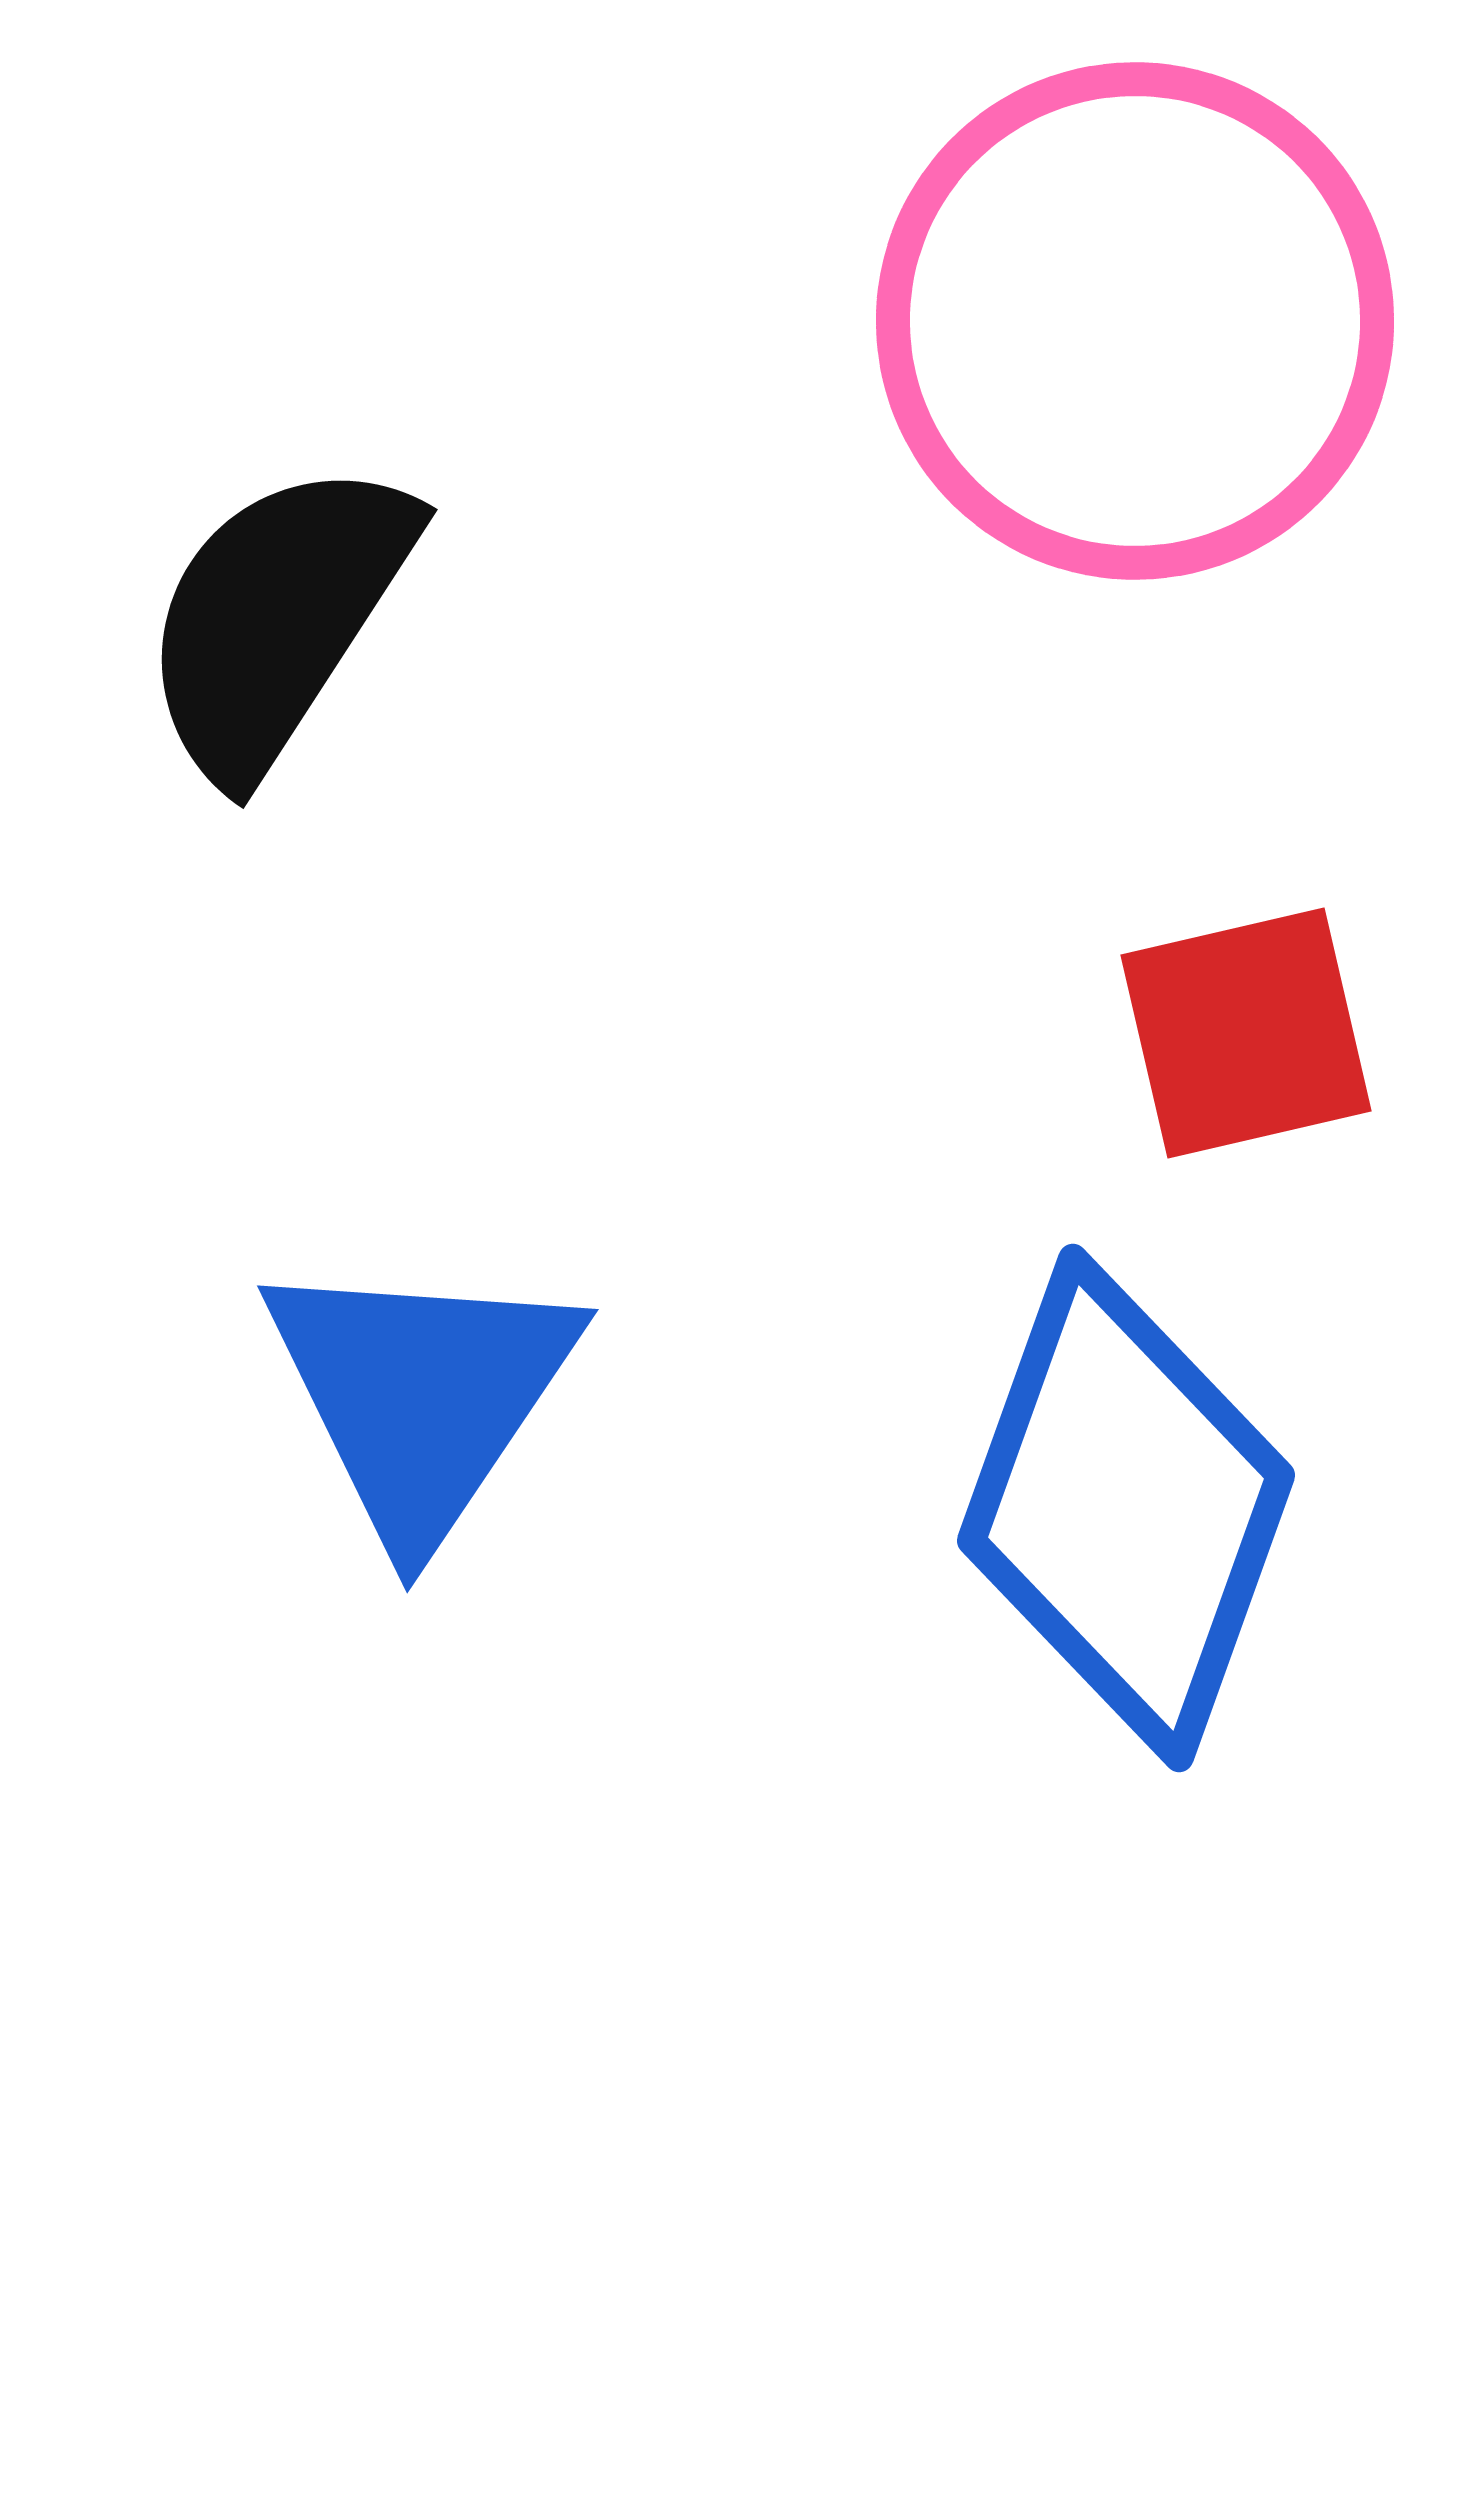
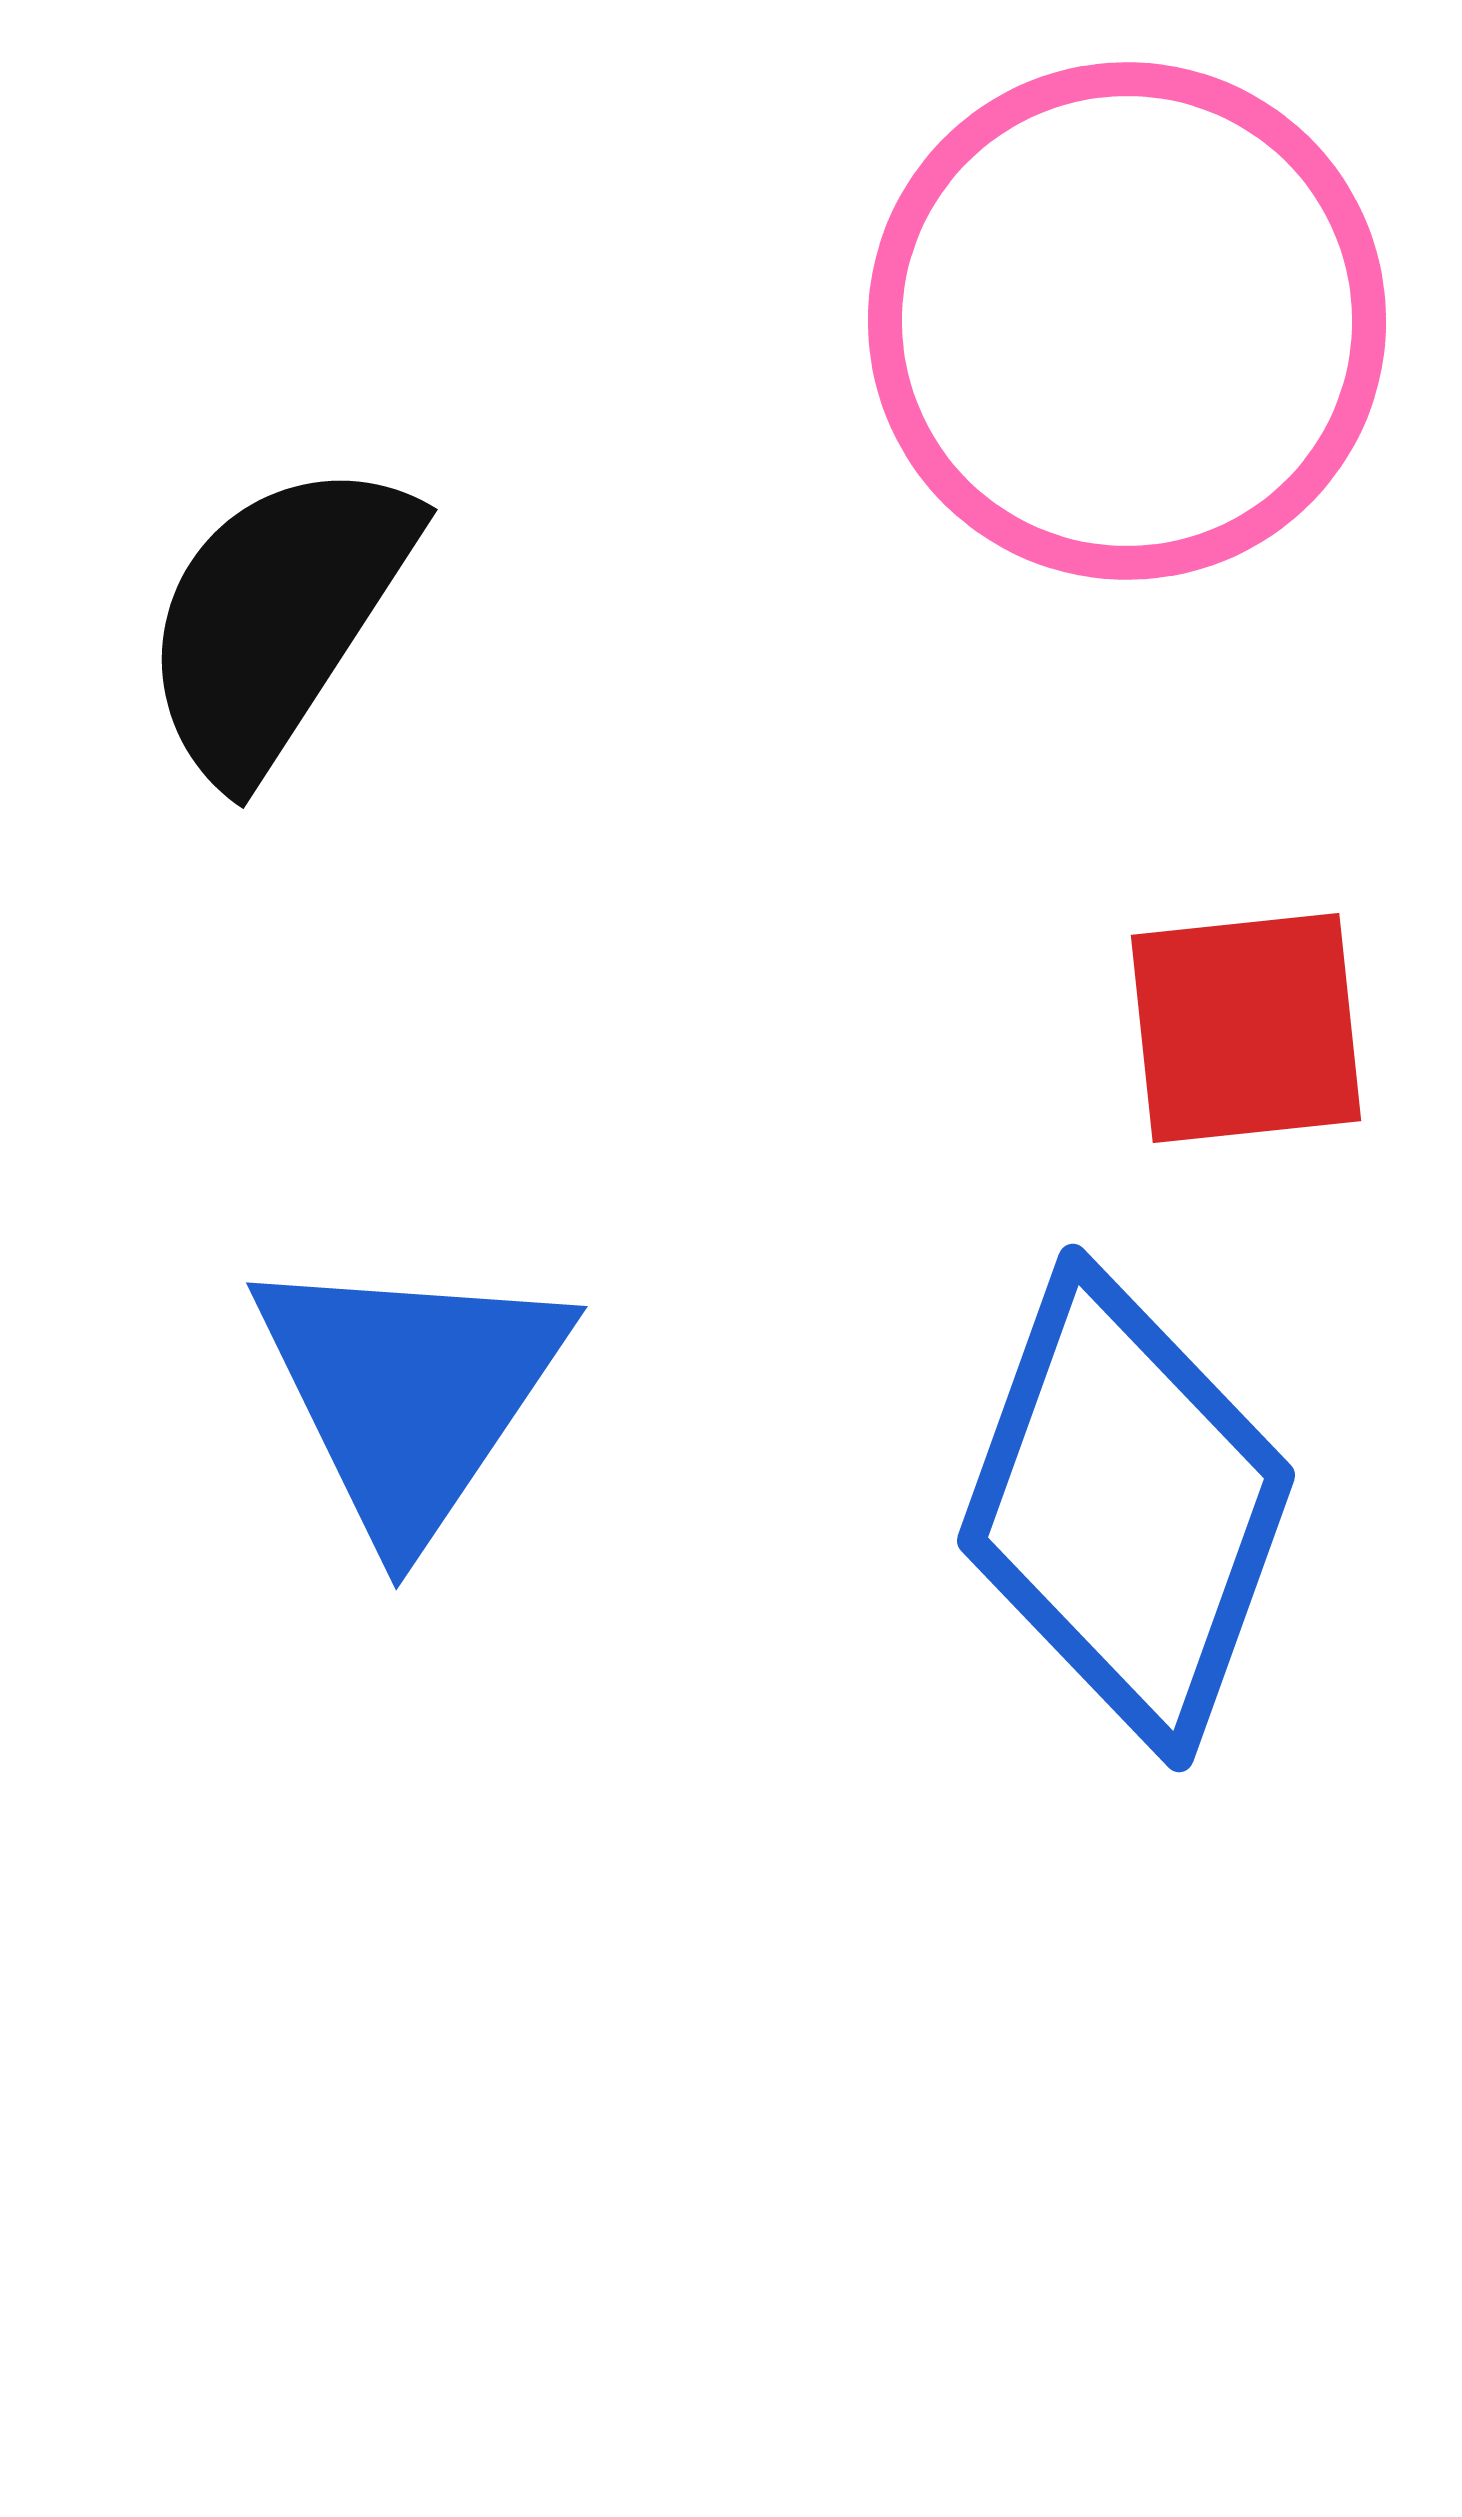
pink circle: moved 8 px left
red square: moved 5 px up; rotated 7 degrees clockwise
blue triangle: moved 11 px left, 3 px up
